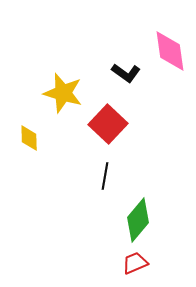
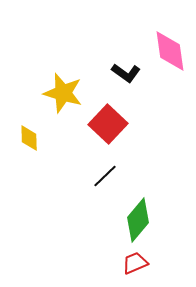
black line: rotated 36 degrees clockwise
